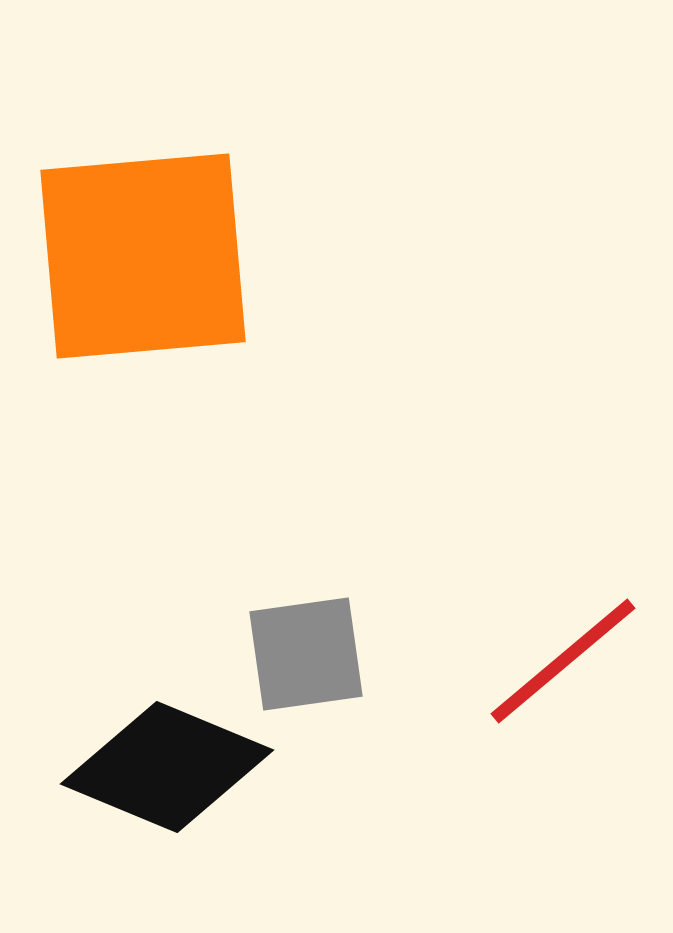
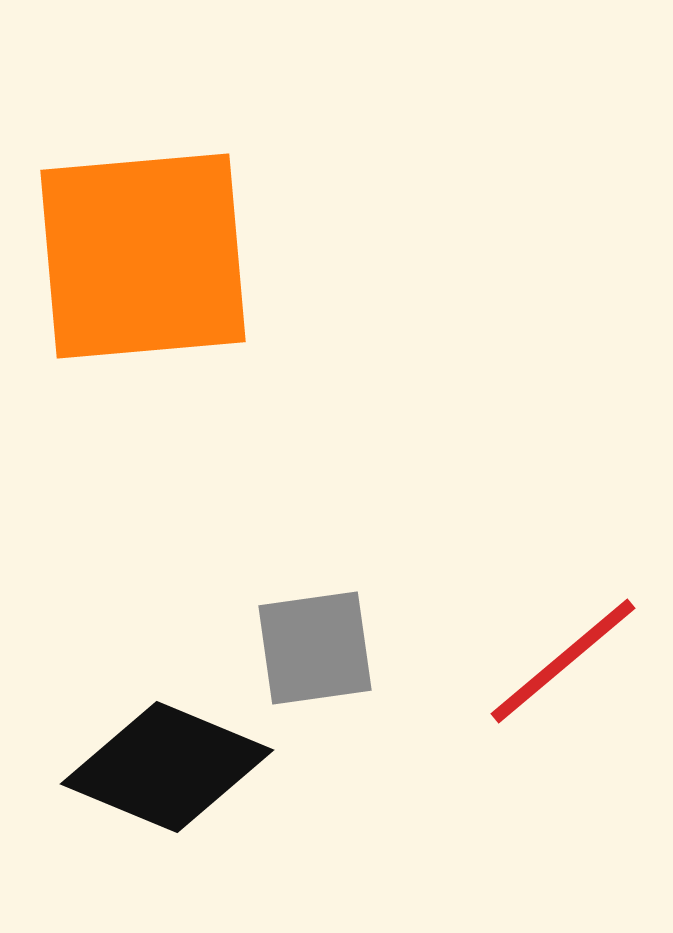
gray square: moved 9 px right, 6 px up
